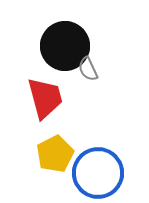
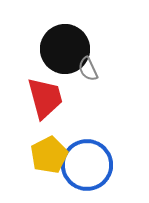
black circle: moved 3 px down
yellow pentagon: moved 6 px left, 1 px down
blue circle: moved 11 px left, 8 px up
